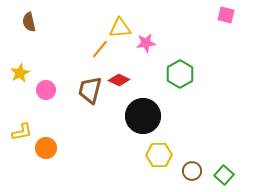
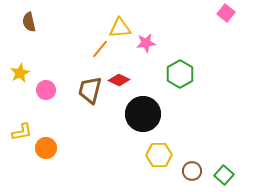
pink square: moved 2 px up; rotated 24 degrees clockwise
black circle: moved 2 px up
